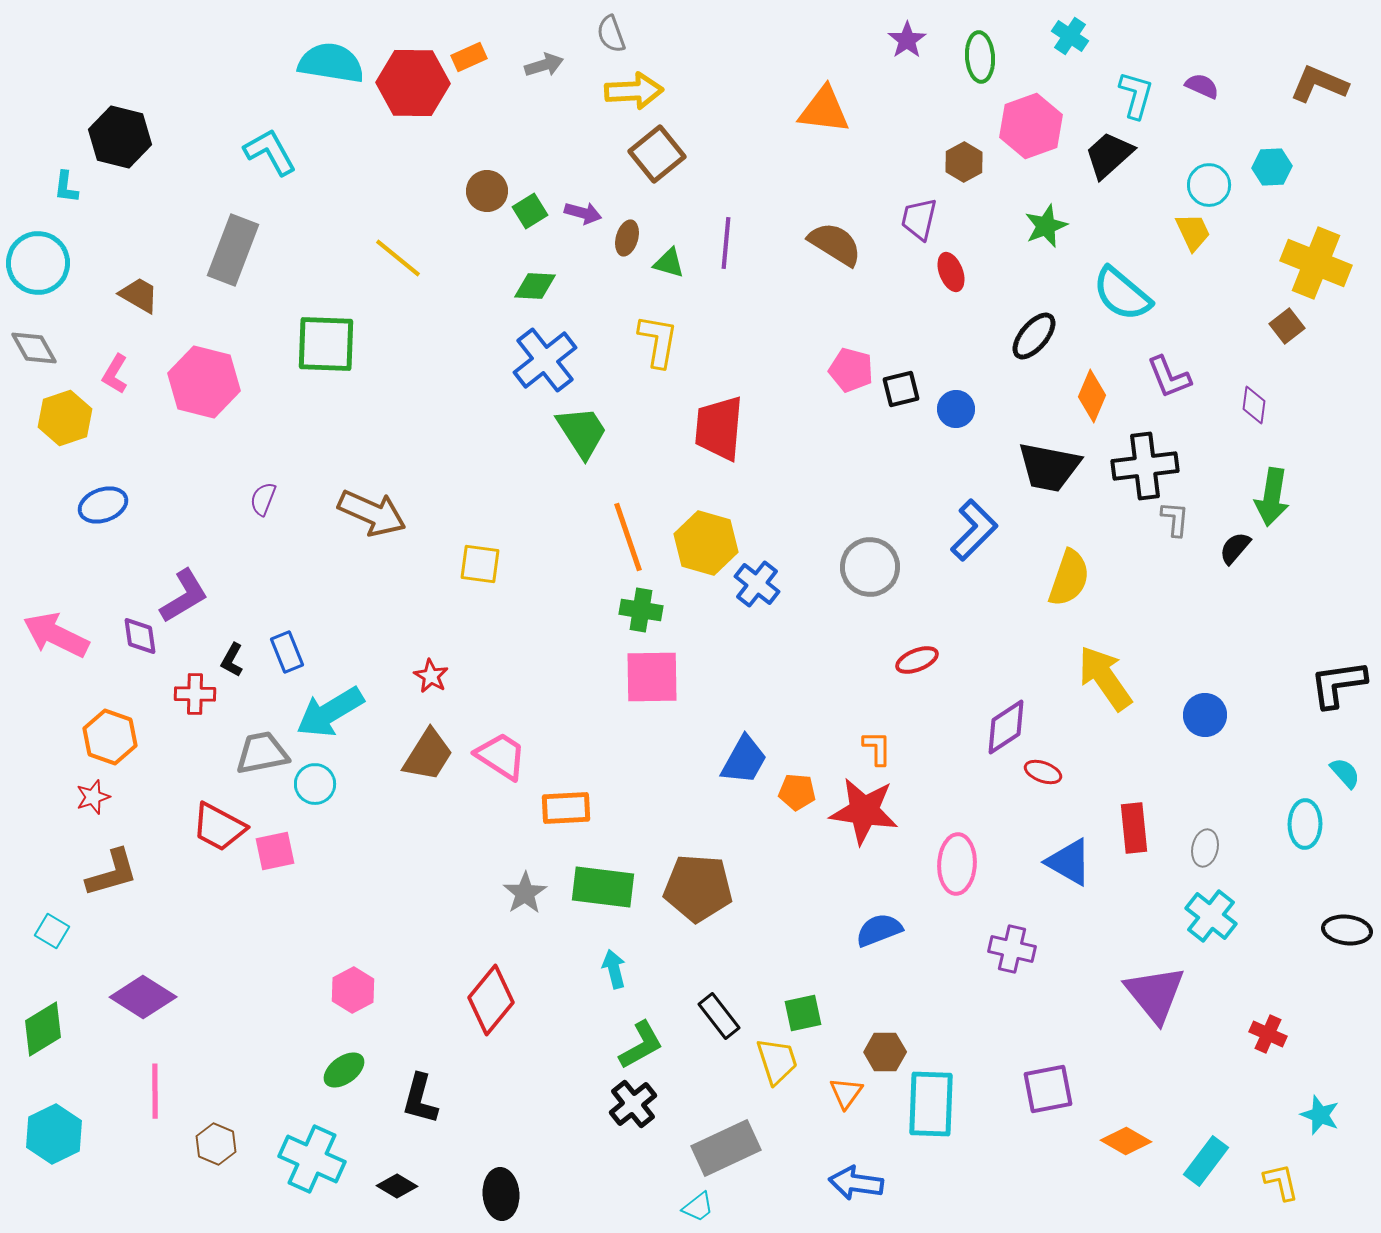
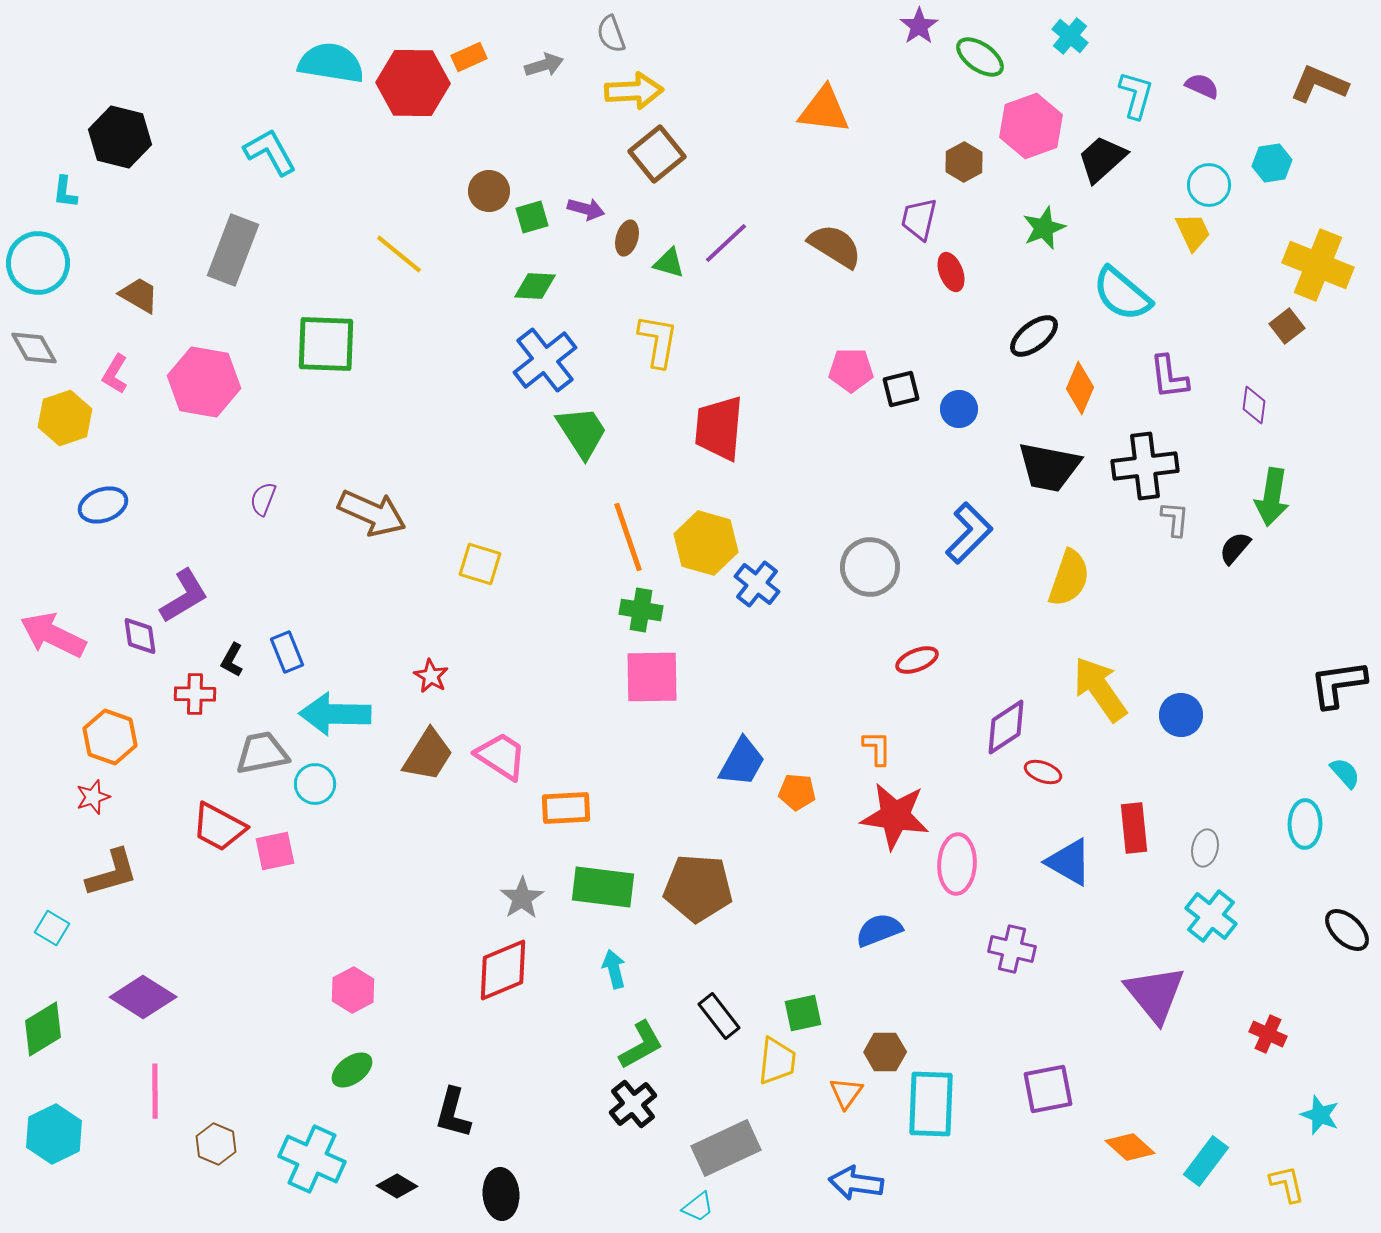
cyan cross at (1070, 36): rotated 6 degrees clockwise
purple star at (907, 40): moved 12 px right, 14 px up
green ellipse at (980, 57): rotated 51 degrees counterclockwise
black trapezoid at (1109, 155): moved 7 px left, 4 px down
cyan hexagon at (1272, 167): moved 4 px up; rotated 6 degrees counterclockwise
cyan L-shape at (66, 187): moved 1 px left, 5 px down
brown circle at (487, 191): moved 2 px right
green square at (530, 211): moved 2 px right, 6 px down; rotated 16 degrees clockwise
purple arrow at (583, 213): moved 3 px right, 4 px up
green star at (1046, 226): moved 2 px left, 2 px down
purple line at (726, 243): rotated 42 degrees clockwise
brown semicircle at (835, 244): moved 2 px down
yellow line at (398, 258): moved 1 px right, 4 px up
yellow cross at (1316, 263): moved 2 px right, 2 px down
black ellipse at (1034, 336): rotated 12 degrees clockwise
pink pentagon at (851, 370): rotated 15 degrees counterclockwise
purple L-shape at (1169, 377): rotated 15 degrees clockwise
pink hexagon at (204, 382): rotated 4 degrees counterclockwise
orange diamond at (1092, 396): moved 12 px left, 8 px up
blue circle at (956, 409): moved 3 px right
blue L-shape at (974, 530): moved 5 px left, 3 px down
yellow square at (480, 564): rotated 9 degrees clockwise
pink arrow at (56, 635): moved 3 px left
yellow arrow at (1105, 678): moved 5 px left, 11 px down
cyan arrow at (330, 712): moved 5 px right, 2 px down; rotated 32 degrees clockwise
blue circle at (1205, 715): moved 24 px left
blue trapezoid at (744, 760): moved 2 px left, 2 px down
red star at (864, 811): moved 31 px right, 5 px down
gray star at (525, 893): moved 3 px left, 5 px down
black ellipse at (1347, 930): rotated 36 degrees clockwise
cyan square at (52, 931): moved 3 px up
red diamond at (491, 1000): moved 12 px right, 30 px up; rotated 28 degrees clockwise
yellow trapezoid at (777, 1061): rotated 24 degrees clockwise
green ellipse at (344, 1070): moved 8 px right
black L-shape at (420, 1099): moved 33 px right, 14 px down
orange diamond at (1126, 1141): moved 4 px right, 6 px down; rotated 12 degrees clockwise
yellow L-shape at (1281, 1182): moved 6 px right, 2 px down
